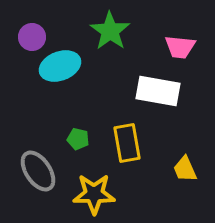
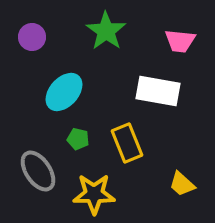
green star: moved 4 px left
pink trapezoid: moved 6 px up
cyan ellipse: moved 4 px right, 26 px down; rotated 27 degrees counterclockwise
yellow rectangle: rotated 12 degrees counterclockwise
yellow trapezoid: moved 3 px left, 15 px down; rotated 24 degrees counterclockwise
